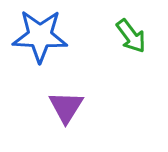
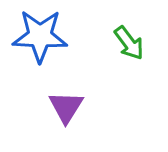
green arrow: moved 2 px left, 7 px down
